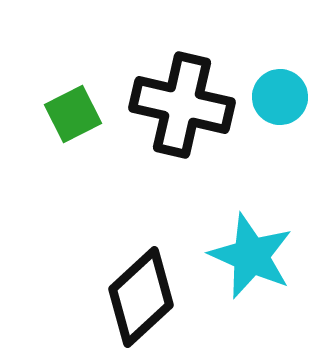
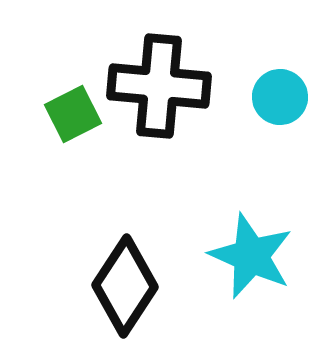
black cross: moved 23 px left, 19 px up; rotated 8 degrees counterclockwise
black diamond: moved 16 px left, 11 px up; rotated 14 degrees counterclockwise
